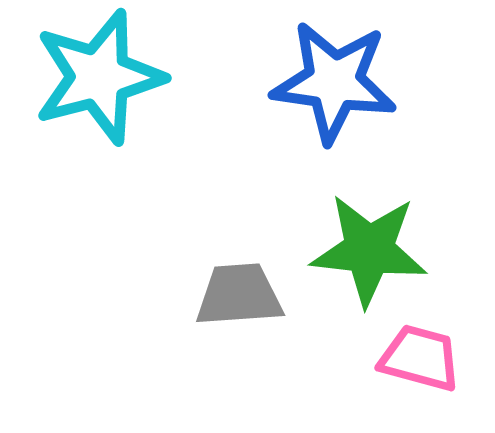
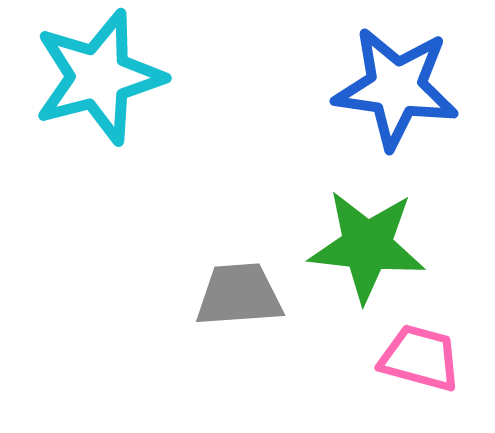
blue star: moved 62 px right, 6 px down
green star: moved 2 px left, 4 px up
